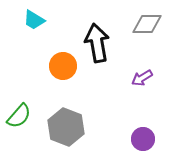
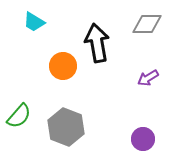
cyan trapezoid: moved 2 px down
purple arrow: moved 6 px right
